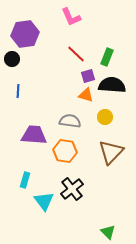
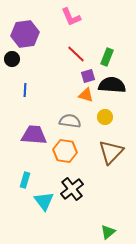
blue line: moved 7 px right, 1 px up
green triangle: rotated 35 degrees clockwise
